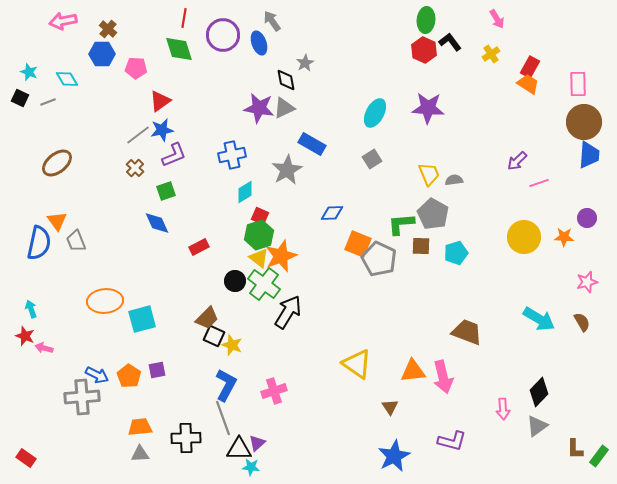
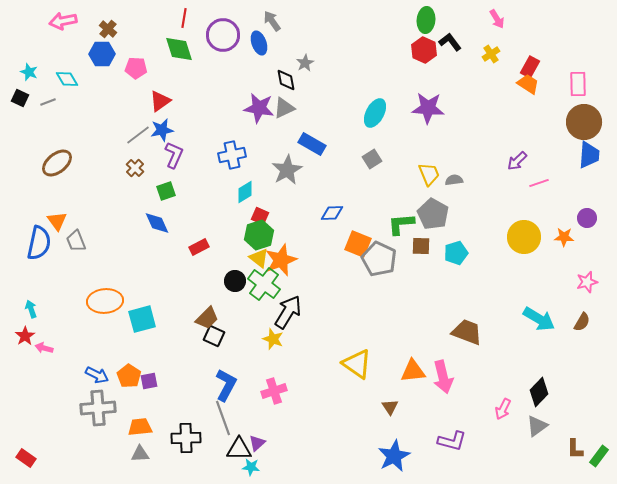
purple L-shape at (174, 155): rotated 44 degrees counterclockwise
orange star at (281, 256): moved 4 px down
brown semicircle at (582, 322): rotated 60 degrees clockwise
red star at (25, 336): rotated 18 degrees clockwise
yellow star at (232, 345): moved 41 px right, 6 px up
purple square at (157, 370): moved 8 px left, 11 px down
gray cross at (82, 397): moved 16 px right, 11 px down
pink arrow at (503, 409): rotated 30 degrees clockwise
